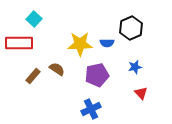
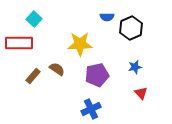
blue semicircle: moved 26 px up
